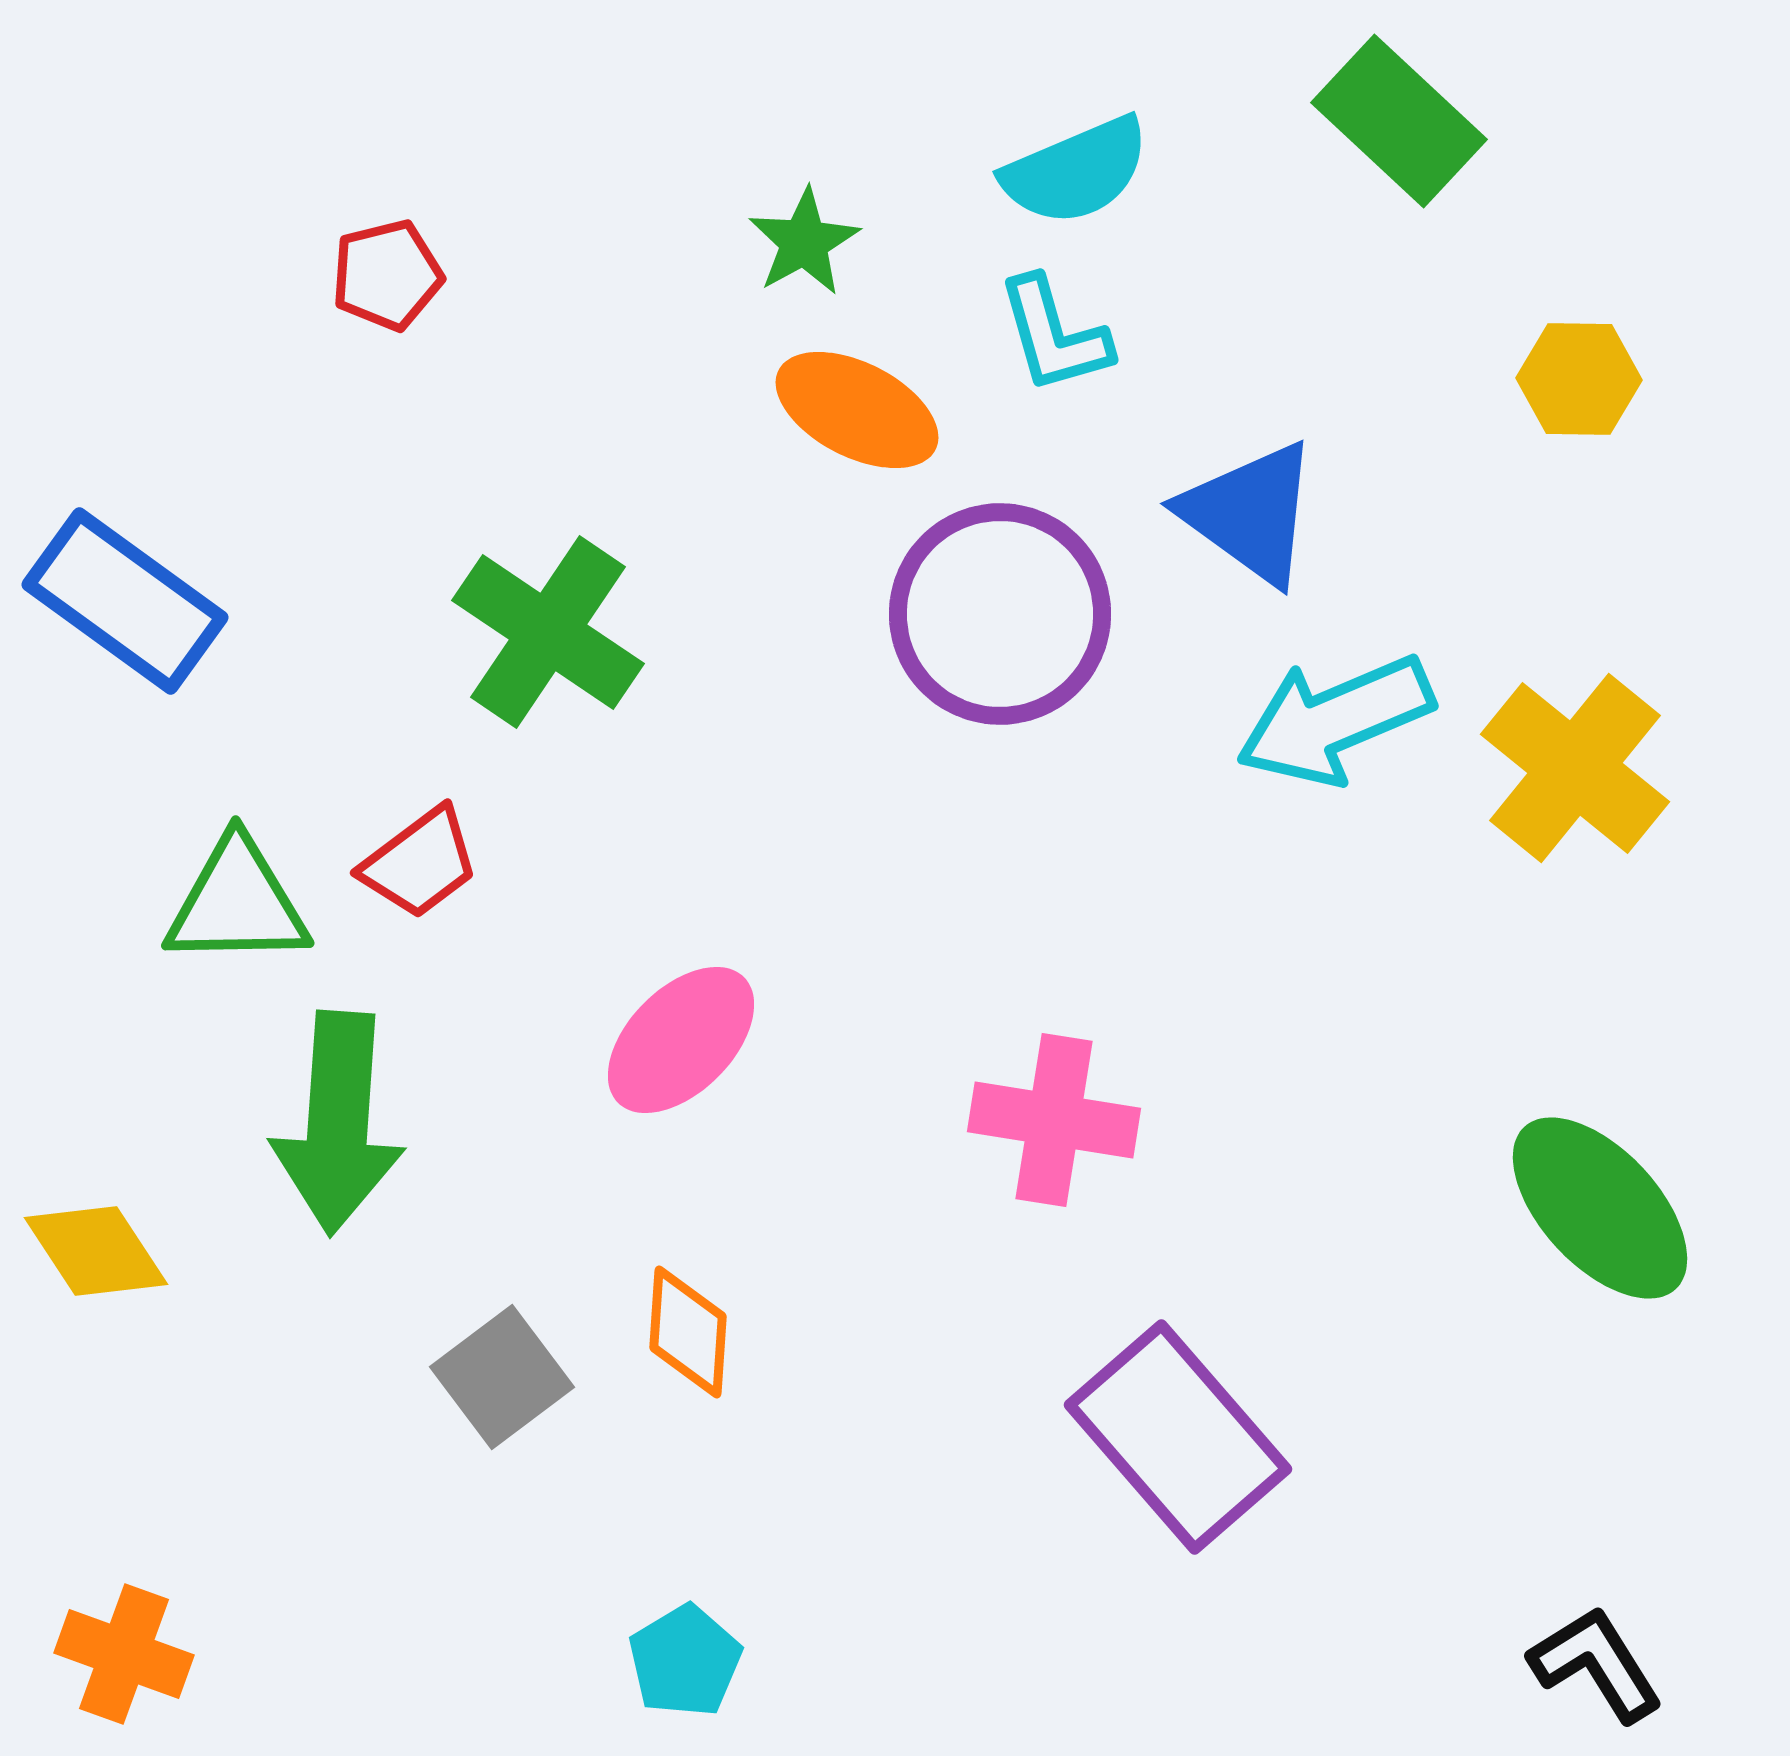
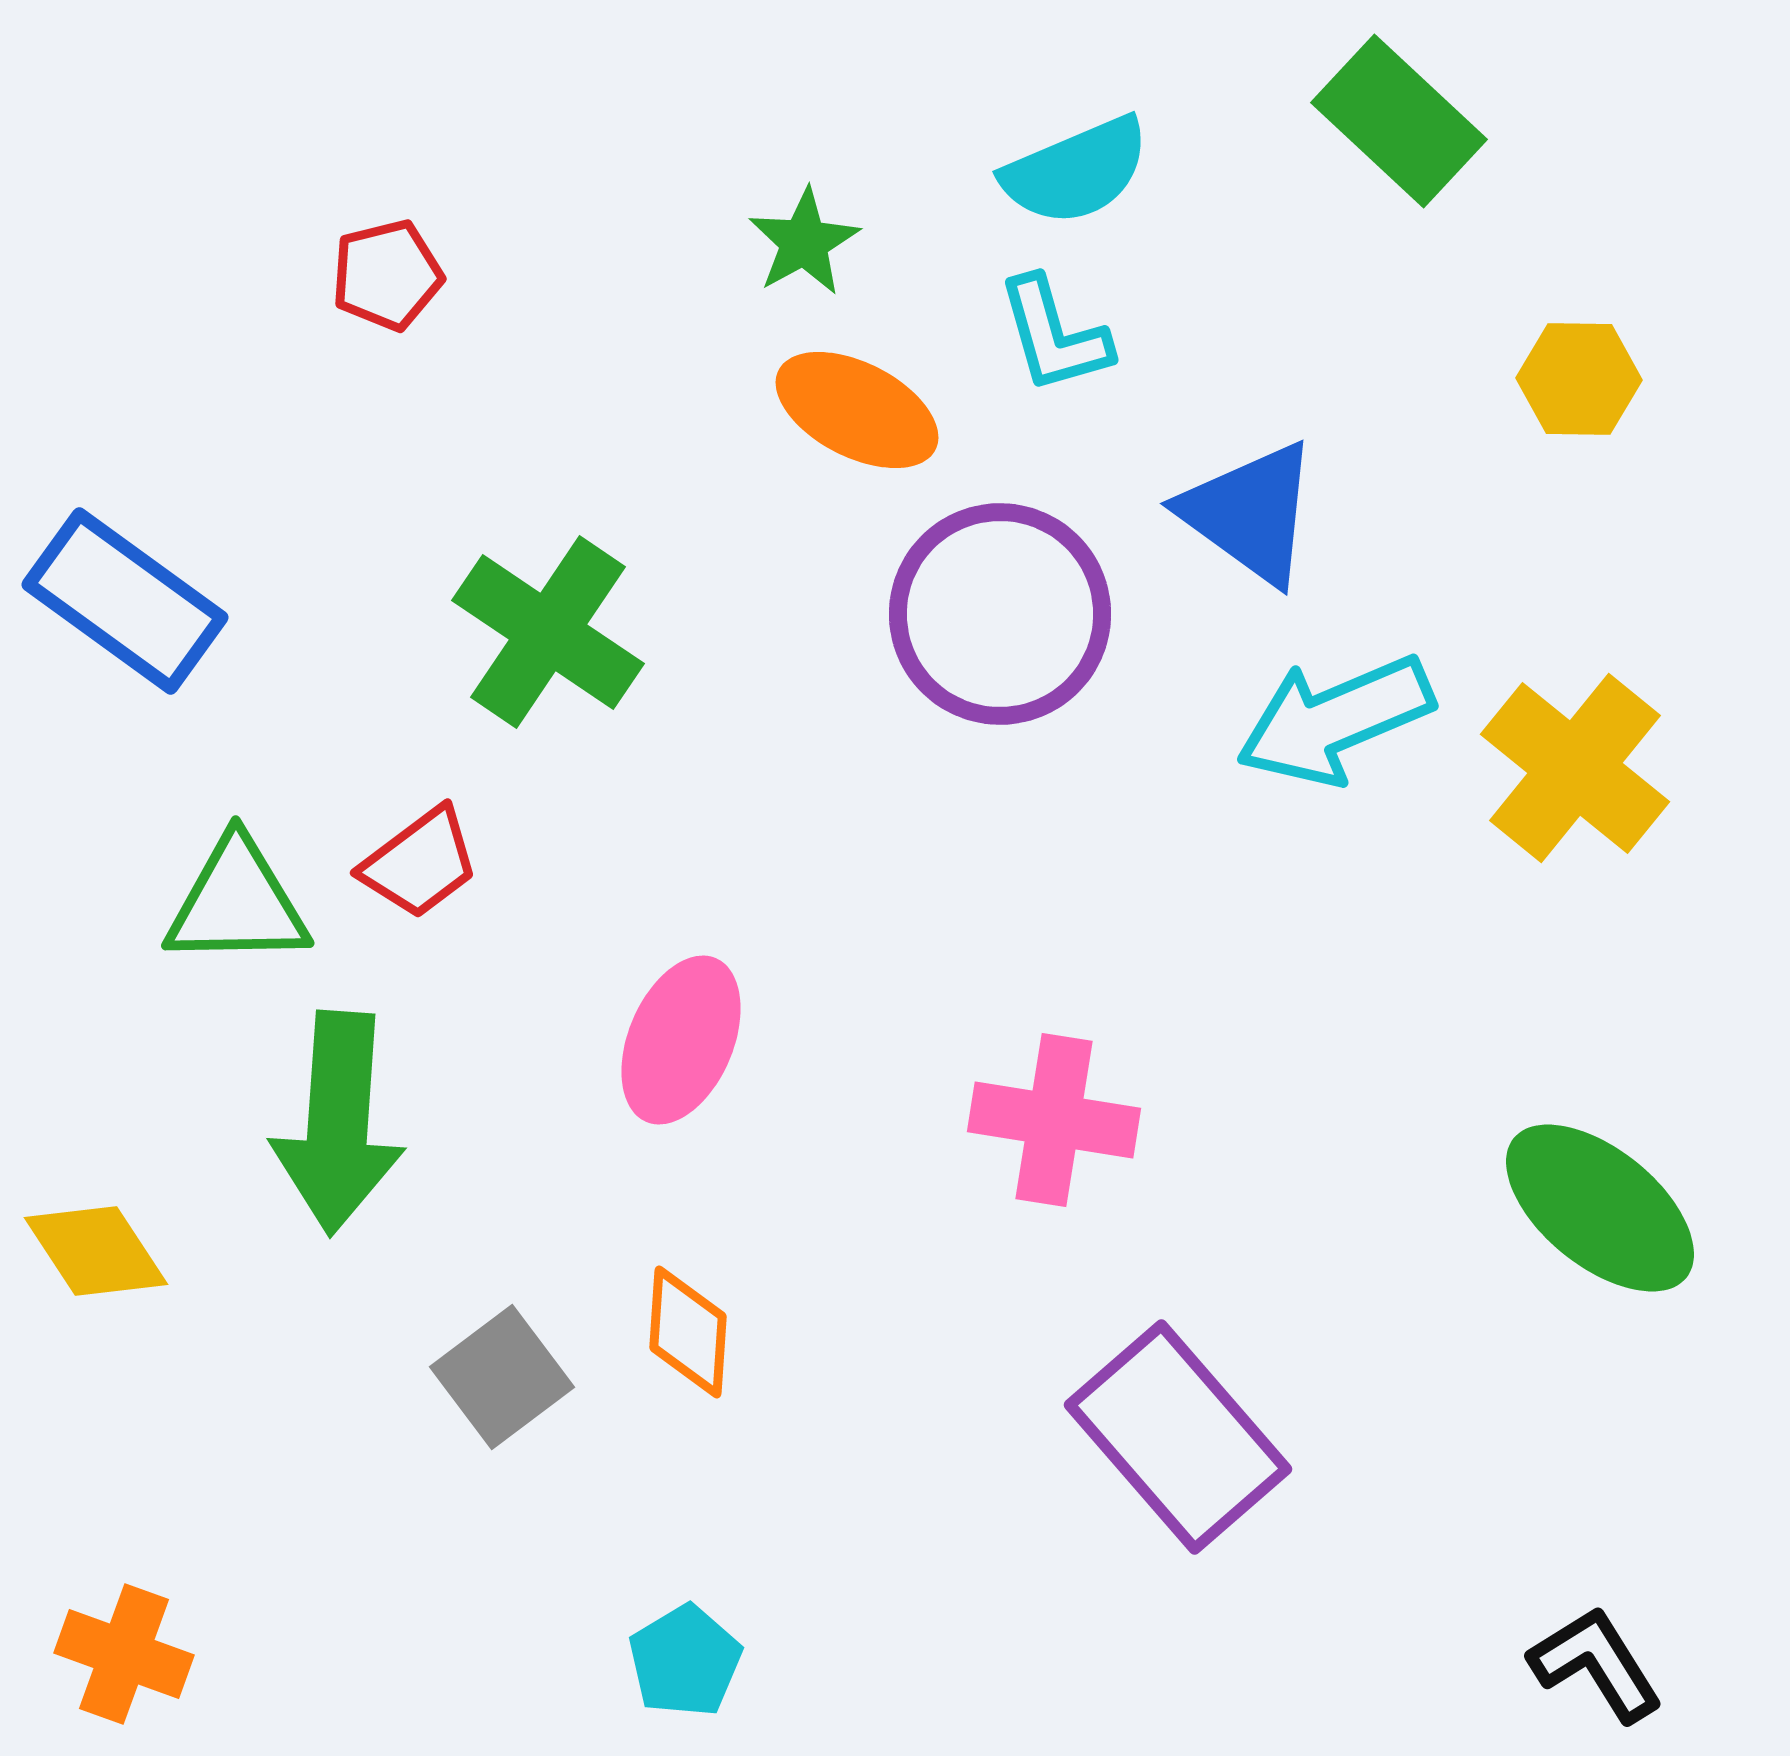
pink ellipse: rotated 22 degrees counterclockwise
green ellipse: rotated 8 degrees counterclockwise
